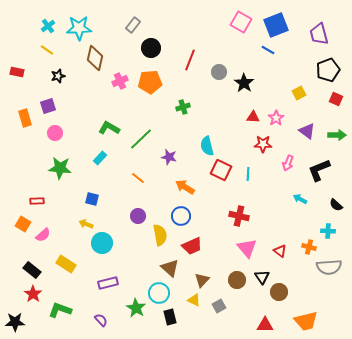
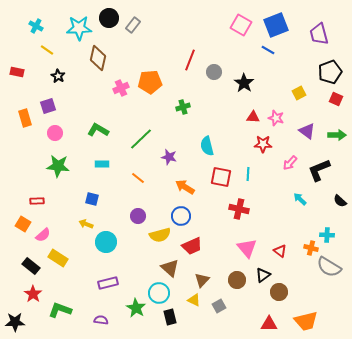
pink square at (241, 22): moved 3 px down
cyan cross at (48, 26): moved 12 px left; rotated 24 degrees counterclockwise
black circle at (151, 48): moved 42 px left, 30 px up
brown diamond at (95, 58): moved 3 px right
black pentagon at (328, 70): moved 2 px right, 2 px down
gray circle at (219, 72): moved 5 px left
black star at (58, 76): rotated 24 degrees counterclockwise
pink cross at (120, 81): moved 1 px right, 7 px down
pink star at (276, 118): rotated 21 degrees counterclockwise
green L-shape at (109, 128): moved 11 px left, 2 px down
cyan rectangle at (100, 158): moved 2 px right, 6 px down; rotated 48 degrees clockwise
pink arrow at (288, 163): moved 2 px right; rotated 21 degrees clockwise
green star at (60, 168): moved 2 px left, 2 px up
red square at (221, 170): moved 7 px down; rotated 15 degrees counterclockwise
cyan arrow at (300, 199): rotated 16 degrees clockwise
black semicircle at (336, 205): moved 4 px right, 4 px up
red cross at (239, 216): moved 7 px up
cyan cross at (328, 231): moved 1 px left, 4 px down
yellow semicircle at (160, 235): rotated 85 degrees clockwise
cyan circle at (102, 243): moved 4 px right, 1 px up
orange cross at (309, 247): moved 2 px right, 1 px down
yellow rectangle at (66, 264): moved 8 px left, 6 px up
gray semicircle at (329, 267): rotated 35 degrees clockwise
black rectangle at (32, 270): moved 1 px left, 4 px up
black triangle at (262, 277): moved 1 px right, 2 px up; rotated 28 degrees clockwise
purple semicircle at (101, 320): rotated 40 degrees counterclockwise
red triangle at (265, 325): moved 4 px right, 1 px up
